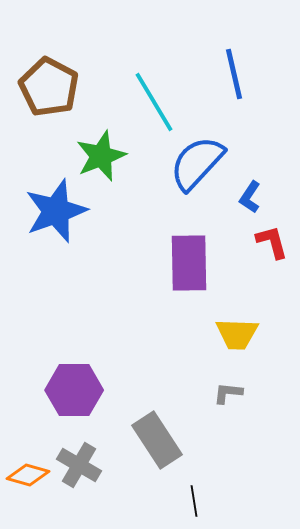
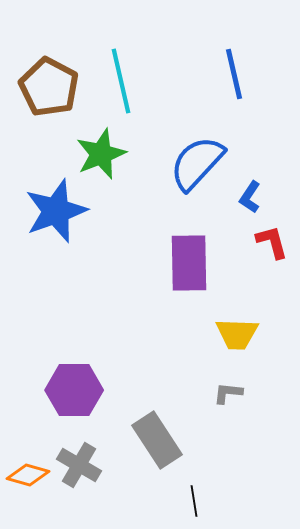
cyan line: moved 33 px left, 21 px up; rotated 18 degrees clockwise
green star: moved 2 px up
